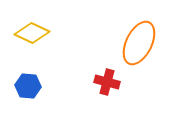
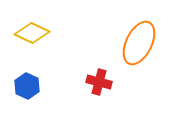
red cross: moved 8 px left
blue hexagon: moved 1 px left; rotated 20 degrees clockwise
